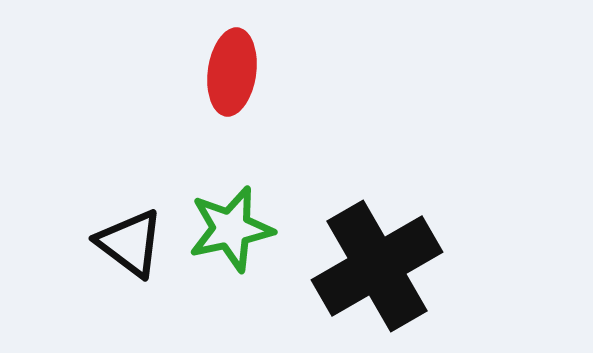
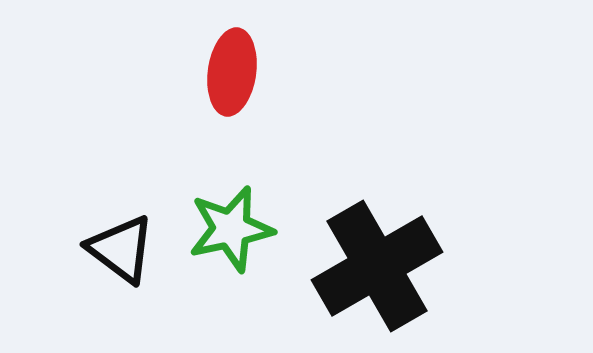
black triangle: moved 9 px left, 6 px down
